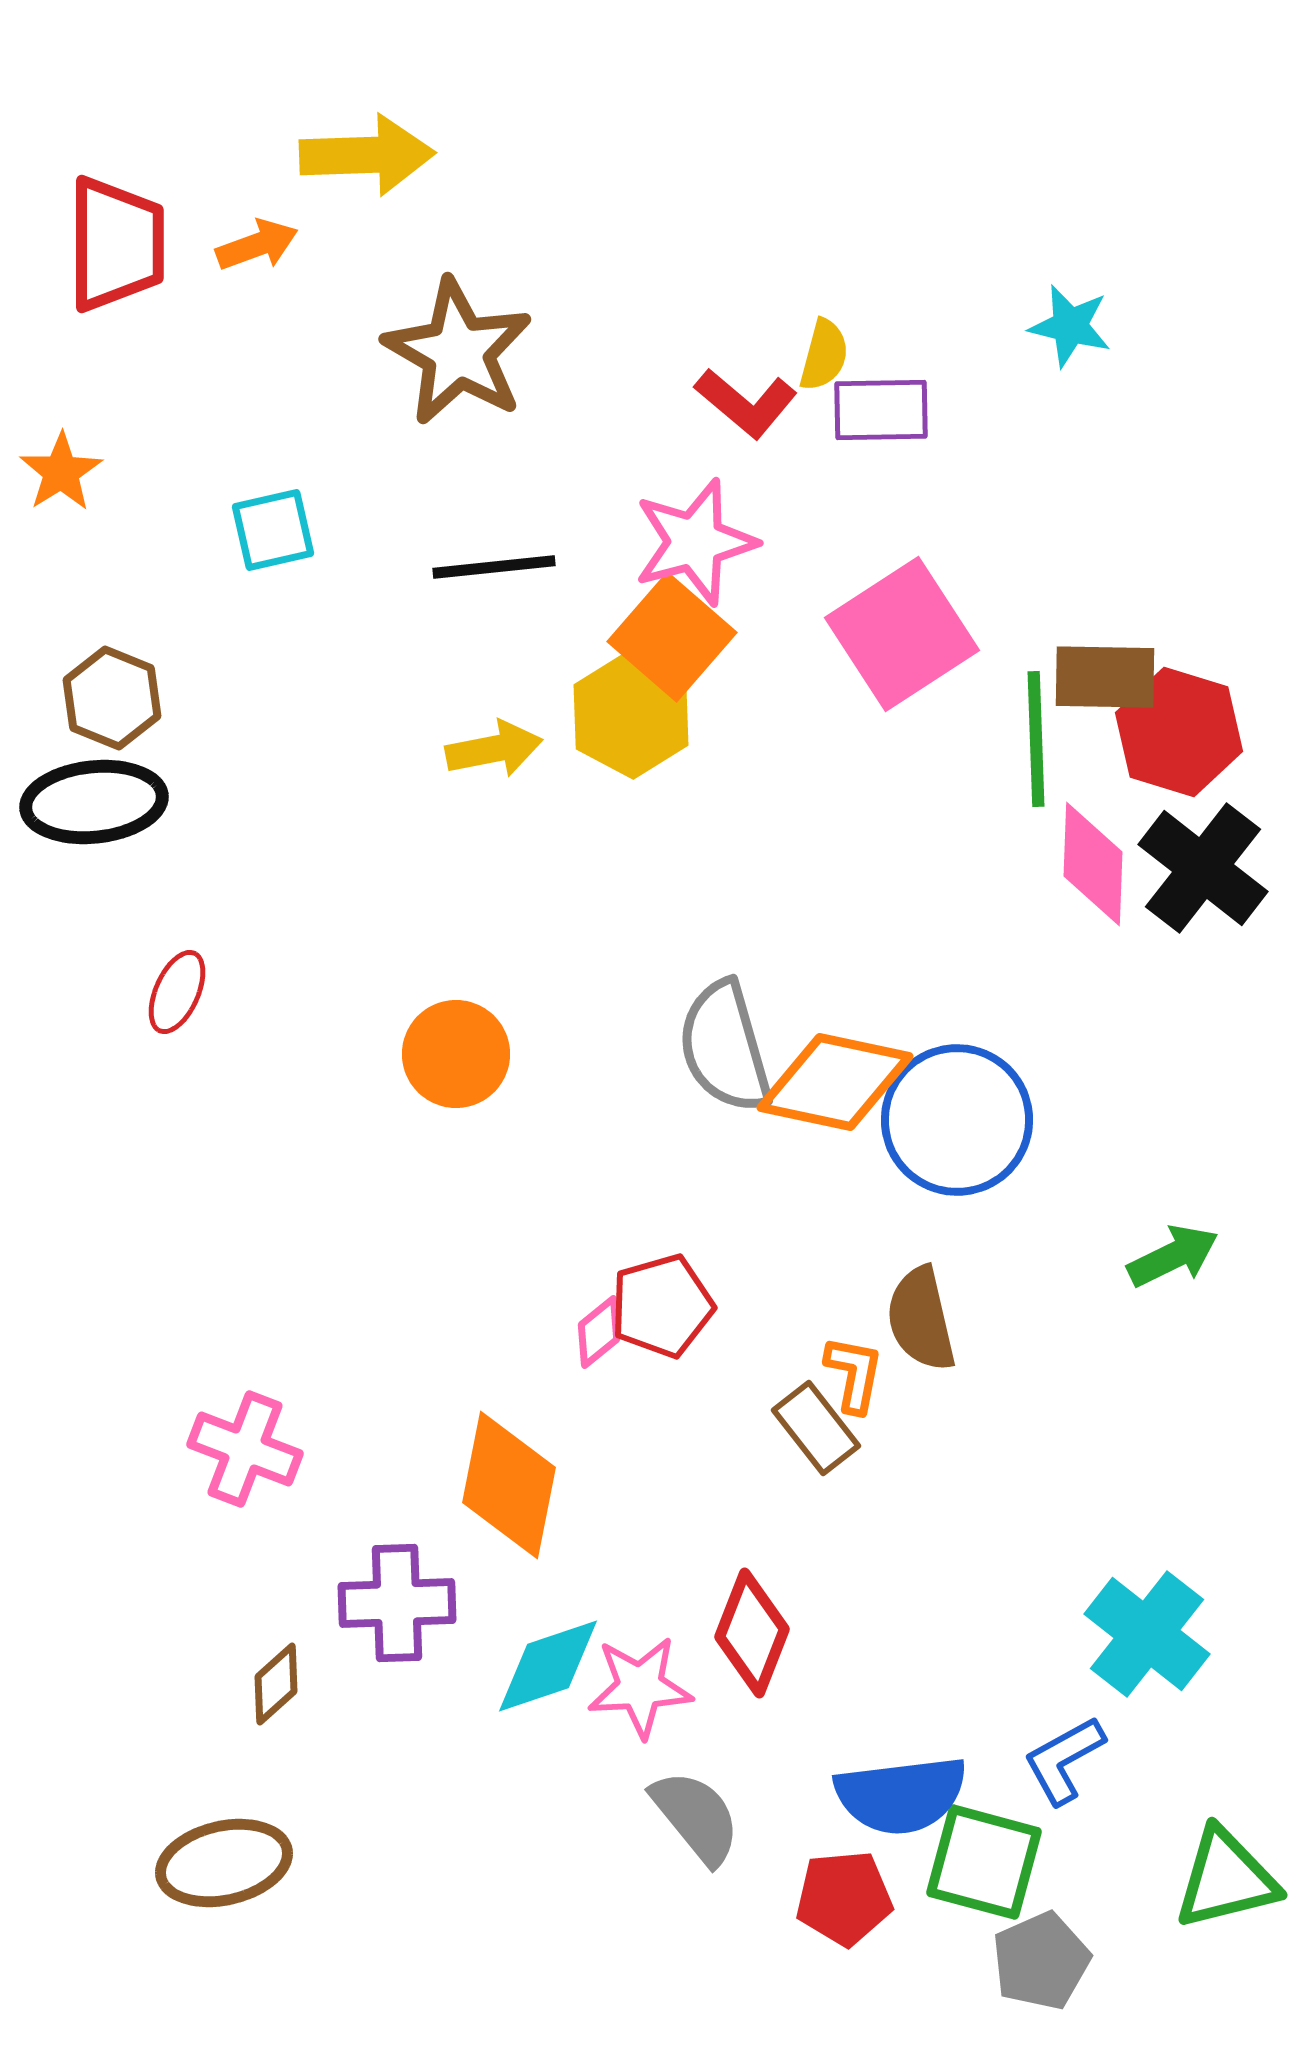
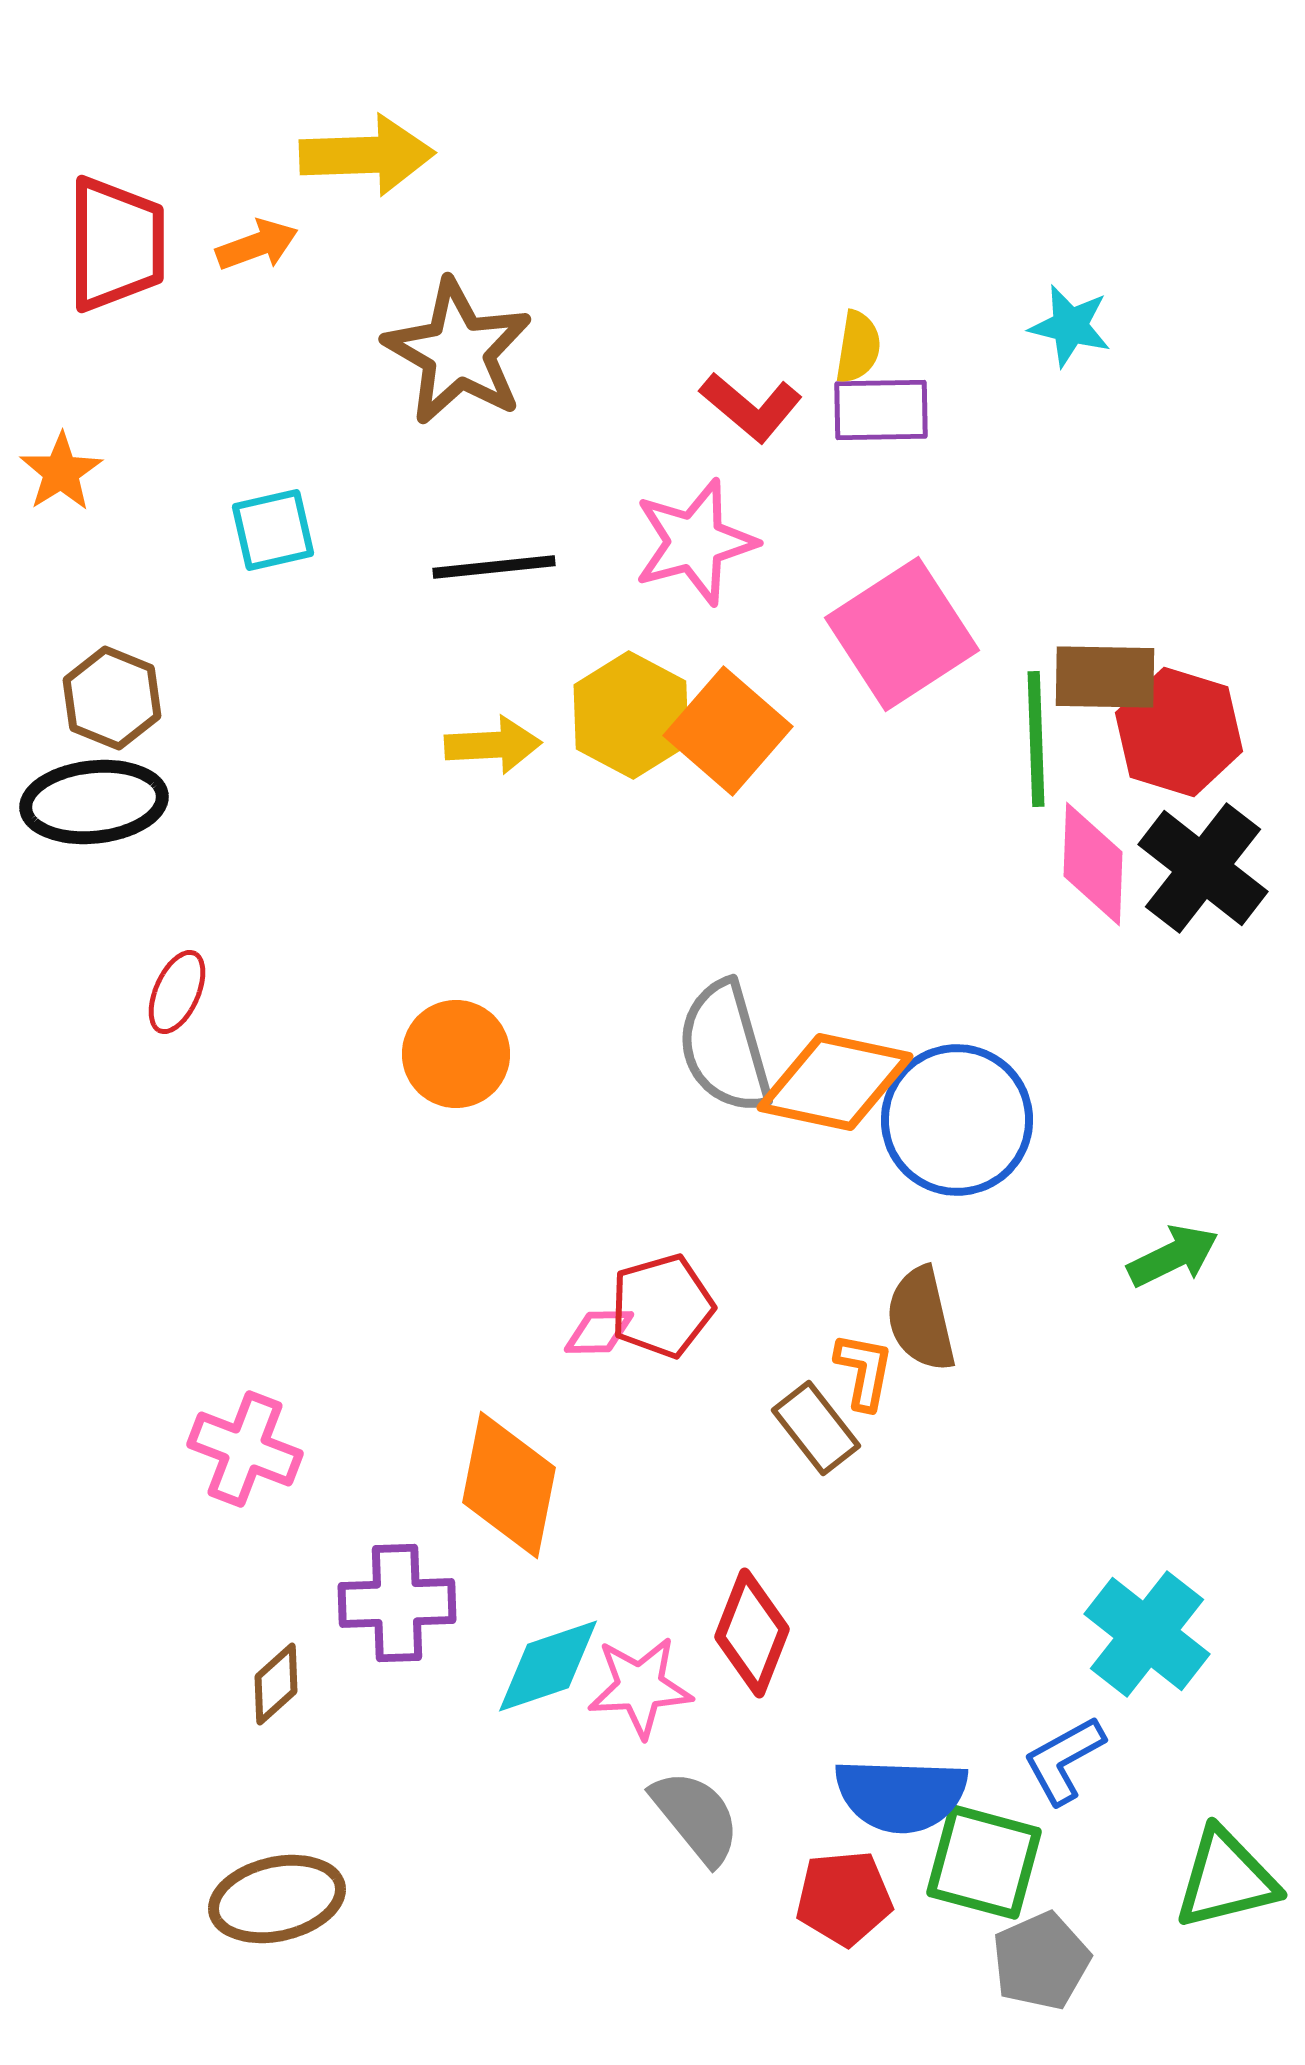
yellow semicircle at (824, 355): moved 34 px right, 8 px up; rotated 6 degrees counterclockwise
red L-shape at (746, 403): moved 5 px right, 4 px down
orange square at (672, 637): moved 56 px right, 94 px down
yellow arrow at (494, 749): moved 1 px left, 4 px up; rotated 8 degrees clockwise
pink diamond at (599, 1332): rotated 38 degrees clockwise
orange L-shape at (854, 1374): moved 10 px right, 3 px up
blue semicircle at (901, 1795): rotated 9 degrees clockwise
brown ellipse at (224, 1863): moved 53 px right, 36 px down
